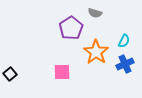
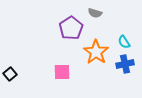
cyan semicircle: moved 1 px down; rotated 120 degrees clockwise
blue cross: rotated 12 degrees clockwise
